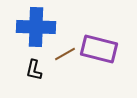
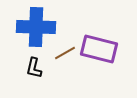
brown line: moved 1 px up
black L-shape: moved 2 px up
